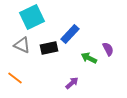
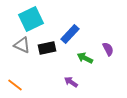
cyan square: moved 1 px left, 2 px down
black rectangle: moved 2 px left
green arrow: moved 4 px left
orange line: moved 7 px down
purple arrow: moved 1 px left, 1 px up; rotated 104 degrees counterclockwise
